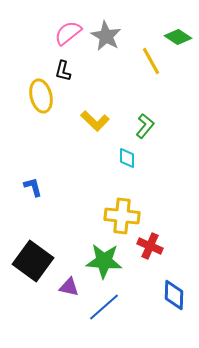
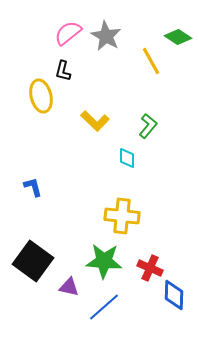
green L-shape: moved 3 px right
red cross: moved 22 px down
